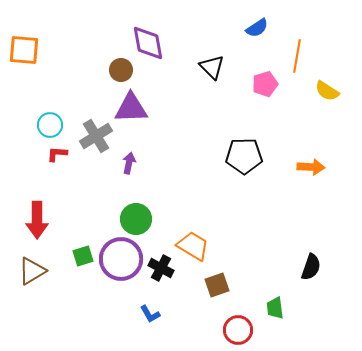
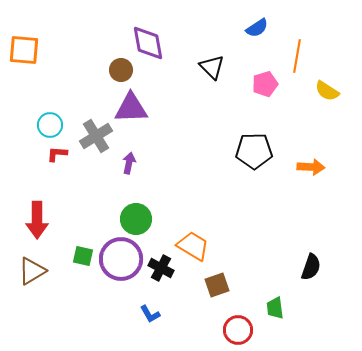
black pentagon: moved 10 px right, 5 px up
green square: rotated 30 degrees clockwise
